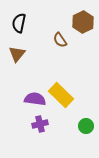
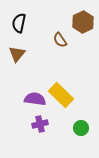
green circle: moved 5 px left, 2 px down
